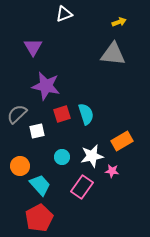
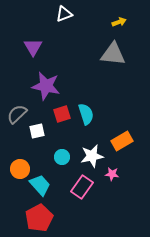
orange circle: moved 3 px down
pink star: moved 3 px down
